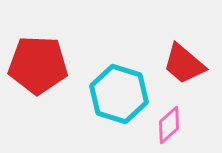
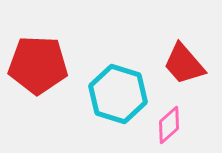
red trapezoid: rotated 9 degrees clockwise
cyan hexagon: moved 1 px left
